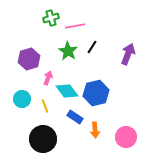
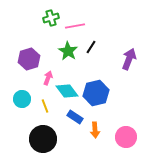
black line: moved 1 px left
purple arrow: moved 1 px right, 5 px down
